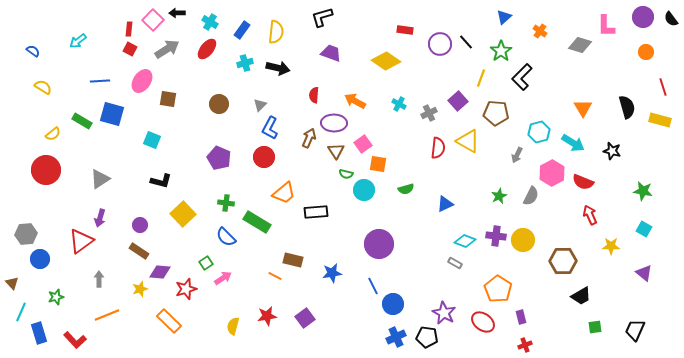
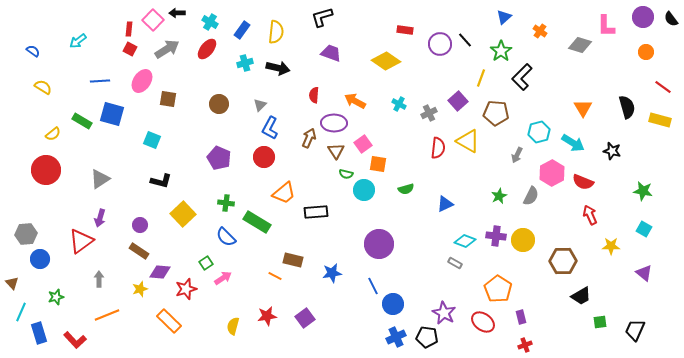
black line at (466, 42): moved 1 px left, 2 px up
red line at (663, 87): rotated 36 degrees counterclockwise
green square at (595, 327): moved 5 px right, 5 px up
